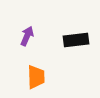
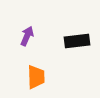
black rectangle: moved 1 px right, 1 px down
